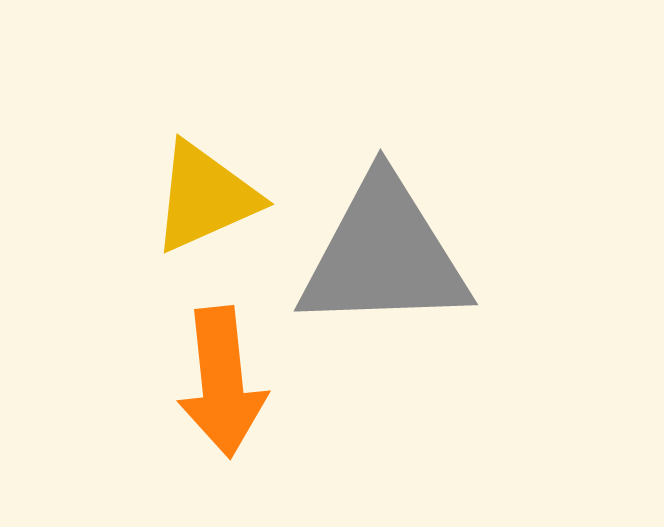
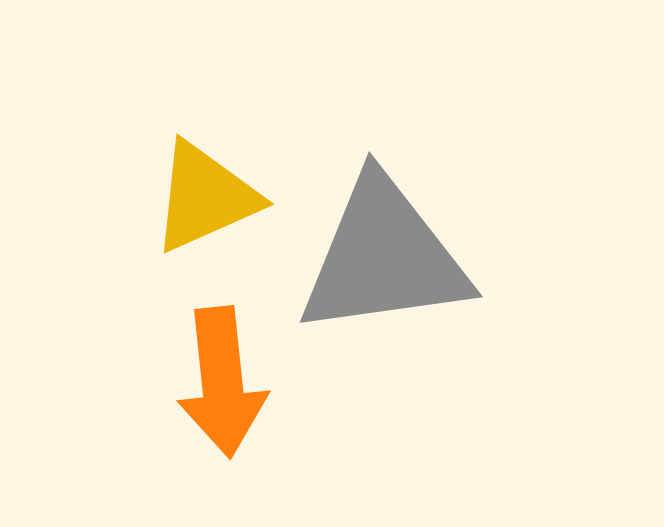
gray triangle: moved 2 px down; rotated 6 degrees counterclockwise
